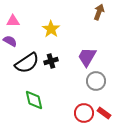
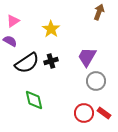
pink triangle: rotated 32 degrees counterclockwise
